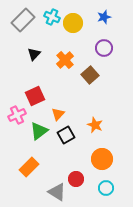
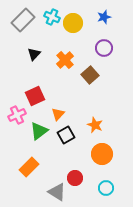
orange circle: moved 5 px up
red circle: moved 1 px left, 1 px up
